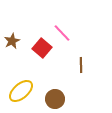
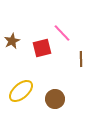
red square: rotated 36 degrees clockwise
brown line: moved 6 px up
